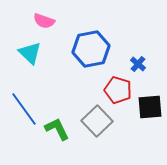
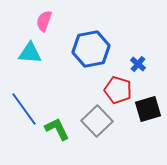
pink semicircle: rotated 90 degrees clockwise
cyan triangle: rotated 40 degrees counterclockwise
black square: moved 2 px left, 2 px down; rotated 12 degrees counterclockwise
